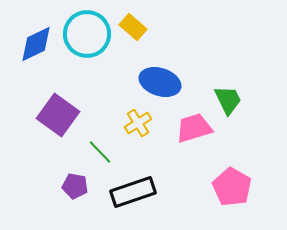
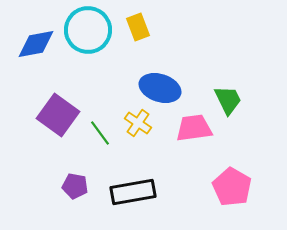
yellow rectangle: moved 5 px right; rotated 28 degrees clockwise
cyan circle: moved 1 px right, 4 px up
blue diamond: rotated 15 degrees clockwise
blue ellipse: moved 6 px down
yellow cross: rotated 24 degrees counterclockwise
pink trapezoid: rotated 9 degrees clockwise
green line: moved 19 px up; rotated 8 degrees clockwise
black rectangle: rotated 9 degrees clockwise
